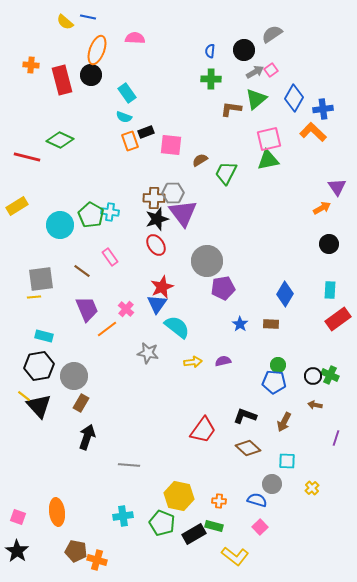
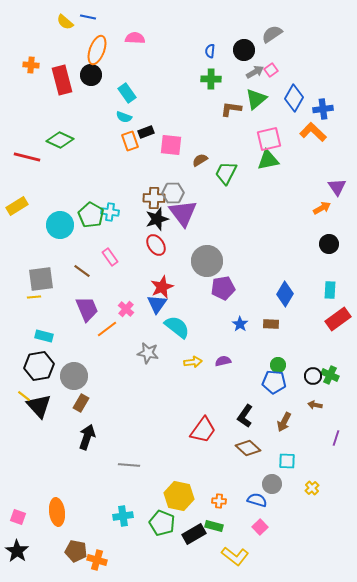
black L-shape at (245, 416): rotated 75 degrees counterclockwise
